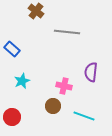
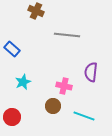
brown cross: rotated 14 degrees counterclockwise
gray line: moved 3 px down
cyan star: moved 1 px right, 1 px down
